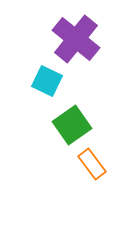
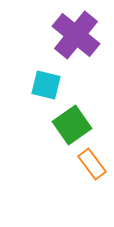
purple cross: moved 4 px up
cyan square: moved 1 px left, 4 px down; rotated 12 degrees counterclockwise
